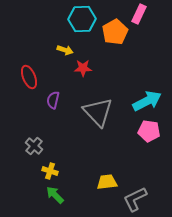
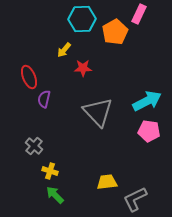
yellow arrow: moved 1 px left; rotated 112 degrees clockwise
purple semicircle: moved 9 px left, 1 px up
